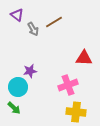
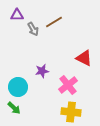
purple triangle: rotated 40 degrees counterclockwise
red triangle: rotated 24 degrees clockwise
purple star: moved 12 px right
pink cross: rotated 18 degrees counterclockwise
yellow cross: moved 5 px left
